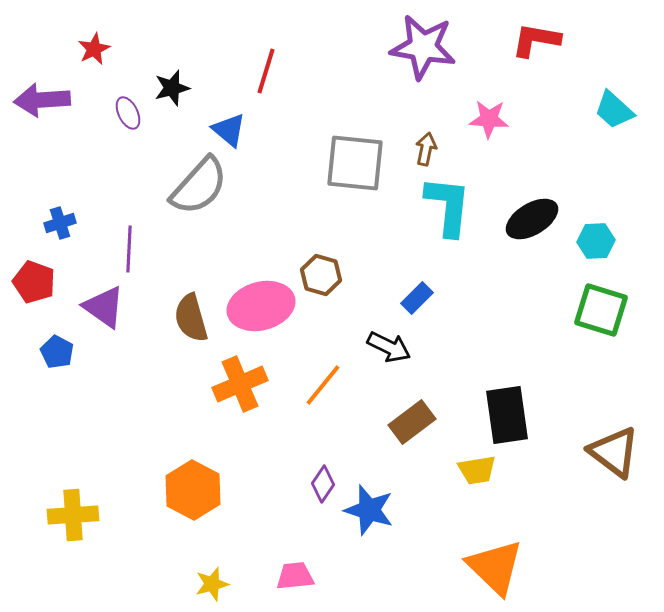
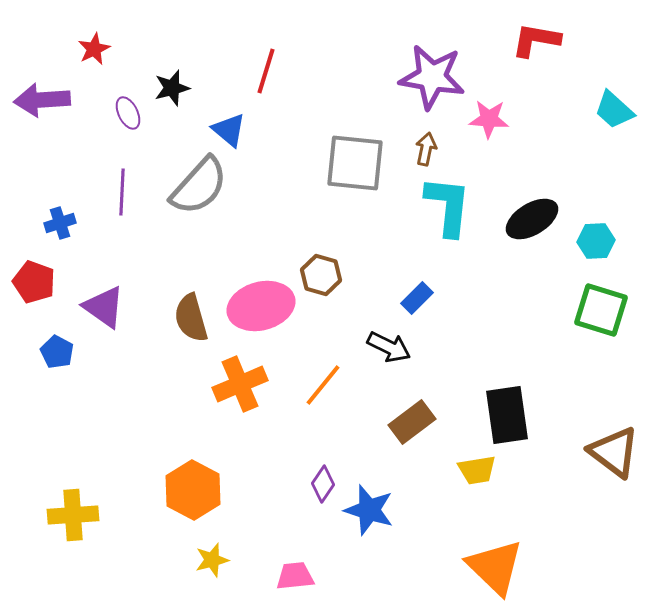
purple star: moved 9 px right, 30 px down
purple line: moved 7 px left, 57 px up
yellow star: moved 24 px up
